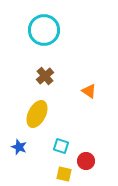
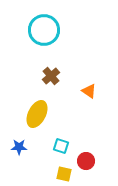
brown cross: moved 6 px right
blue star: rotated 21 degrees counterclockwise
